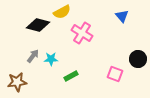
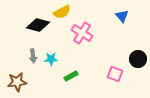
gray arrow: rotated 136 degrees clockwise
